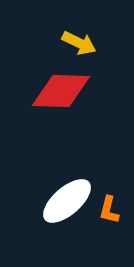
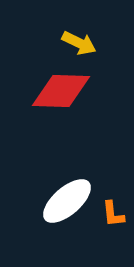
orange L-shape: moved 4 px right, 4 px down; rotated 20 degrees counterclockwise
